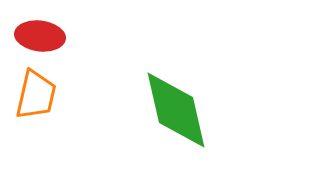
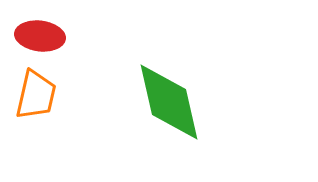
green diamond: moved 7 px left, 8 px up
